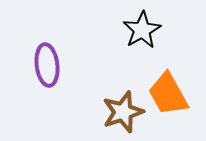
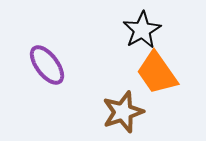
purple ellipse: rotated 30 degrees counterclockwise
orange trapezoid: moved 11 px left, 21 px up; rotated 6 degrees counterclockwise
